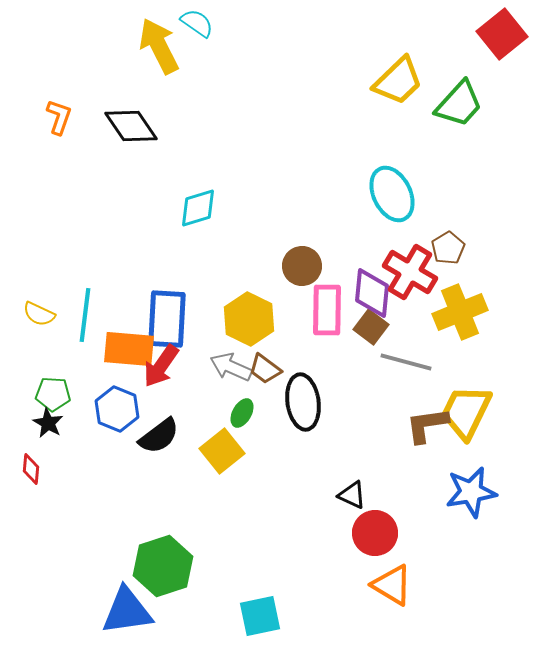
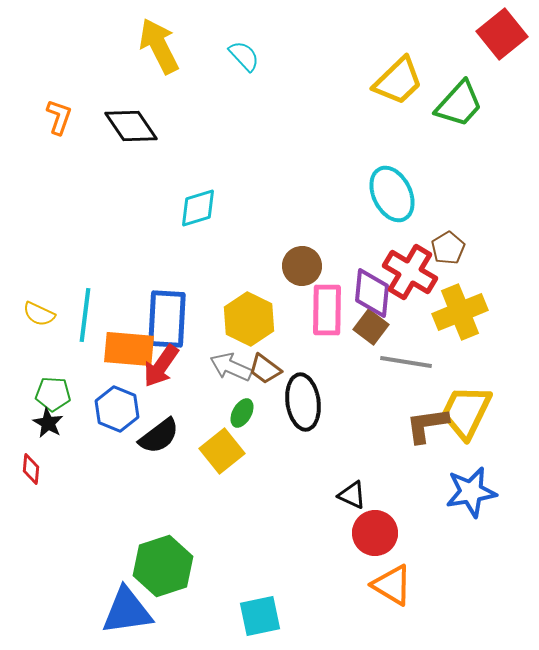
cyan semicircle at (197, 23): moved 47 px right, 33 px down; rotated 12 degrees clockwise
gray line at (406, 362): rotated 6 degrees counterclockwise
